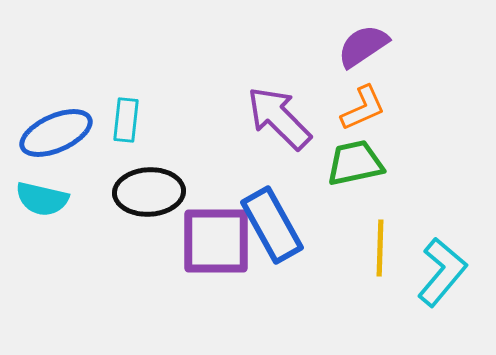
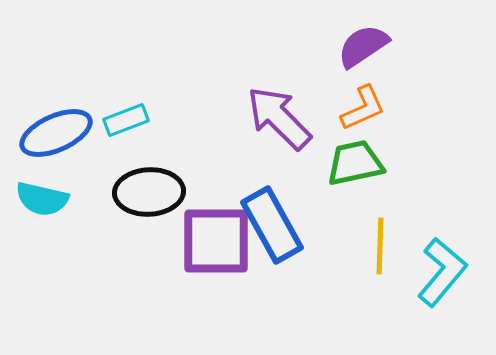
cyan rectangle: rotated 63 degrees clockwise
yellow line: moved 2 px up
